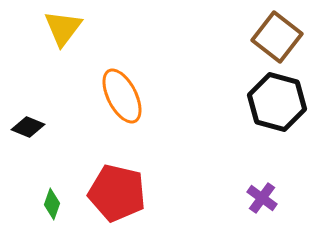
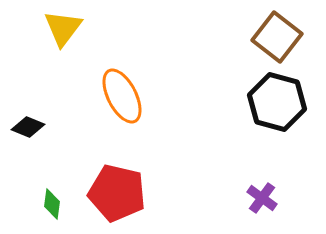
green diamond: rotated 12 degrees counterclockwise
